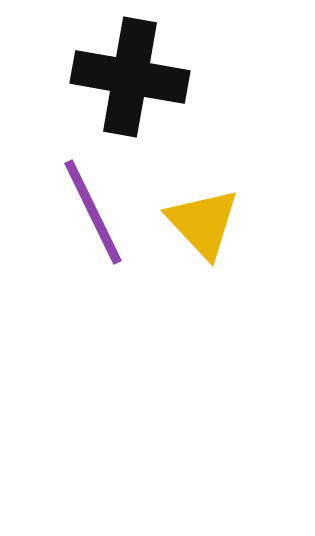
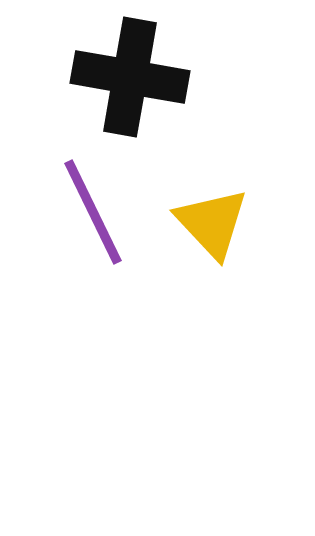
yellow triangle: moved 9 px right
